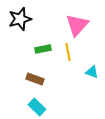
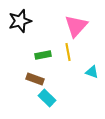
black star: moved 2 px down
pink triangle: moved 1 px left, 1 px down
green rectangle: moved 6 px down
cyan rectangle: moved 10 px right, 9 px up
